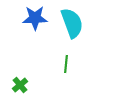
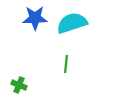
cyan semicircle: rotated 88 degrees counterclockwise
green cross: moved 1 px left; rotated 28 degrees counterclockwise
